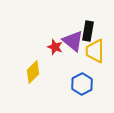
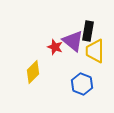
blue hexagon: rotated 10 degrees counterclockwise
